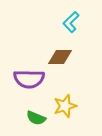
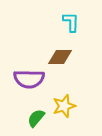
cyan L-shape: rotated 135 degrees clockwise
yellow star: moved 1 px left
green semicircle: rotated 108 degrees clockwise
